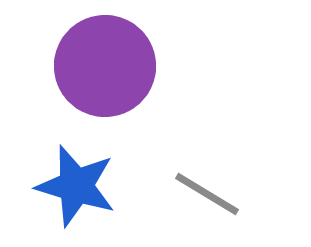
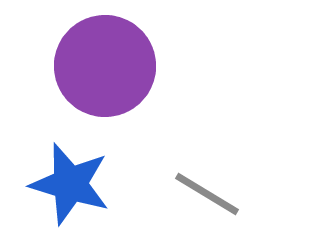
blue star: moved 6 px left, 2 px up
